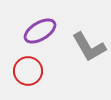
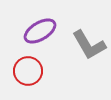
gray L-shape: moved 2 px up
